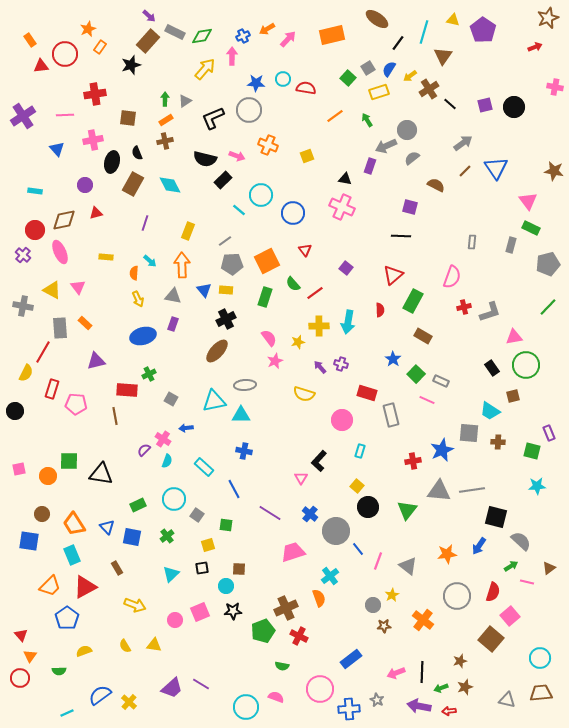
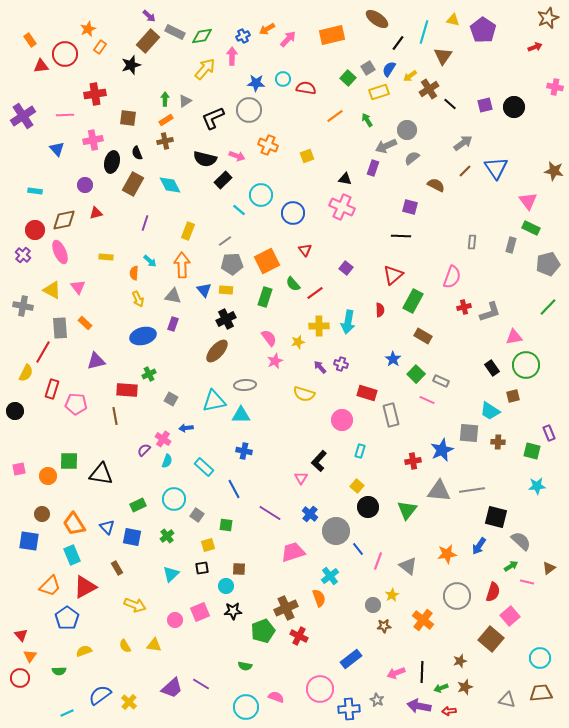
purple rectangle at (370, 166): moved 3 px right, 2 px down
green semicircle at (282, 666): moved 37 px left
